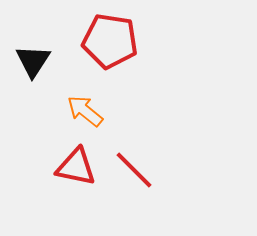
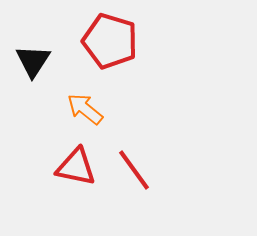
red pentagon: rotated 8 degrees clockwise
orange arrow: moved 2 px up
red line: rotated 9 degrees clockwise
